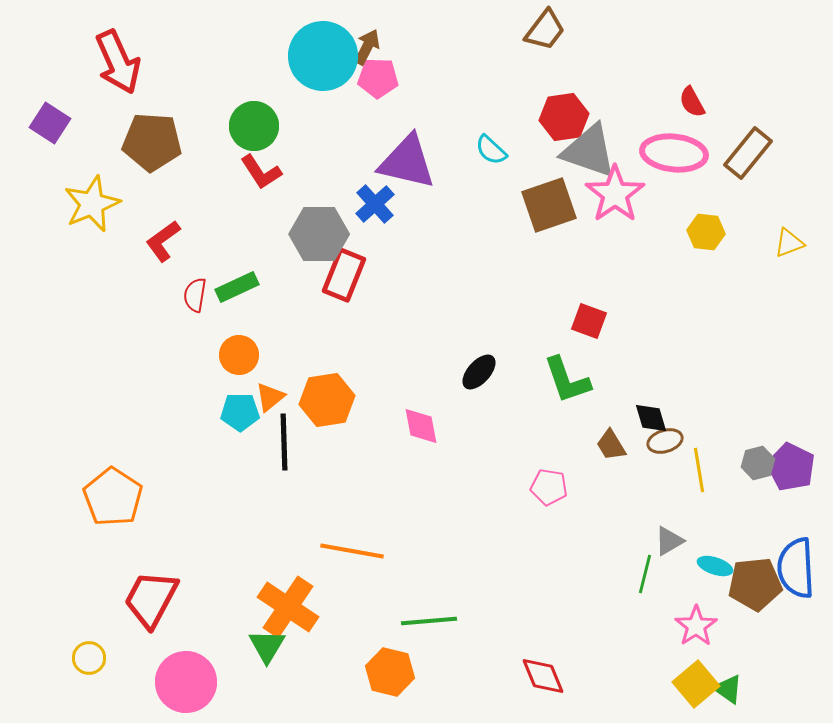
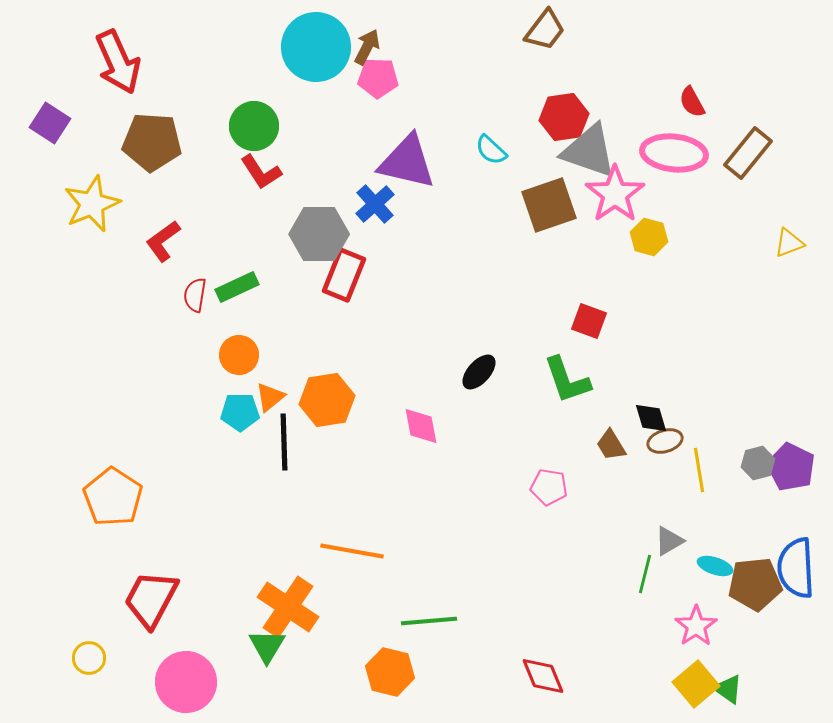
cyan circle at (323, 56): moved 7 px left, 9 px up
yellow hexagon at (706, 232): moved 57 px left, 5 px down; rotated 9 degrees clockwise
